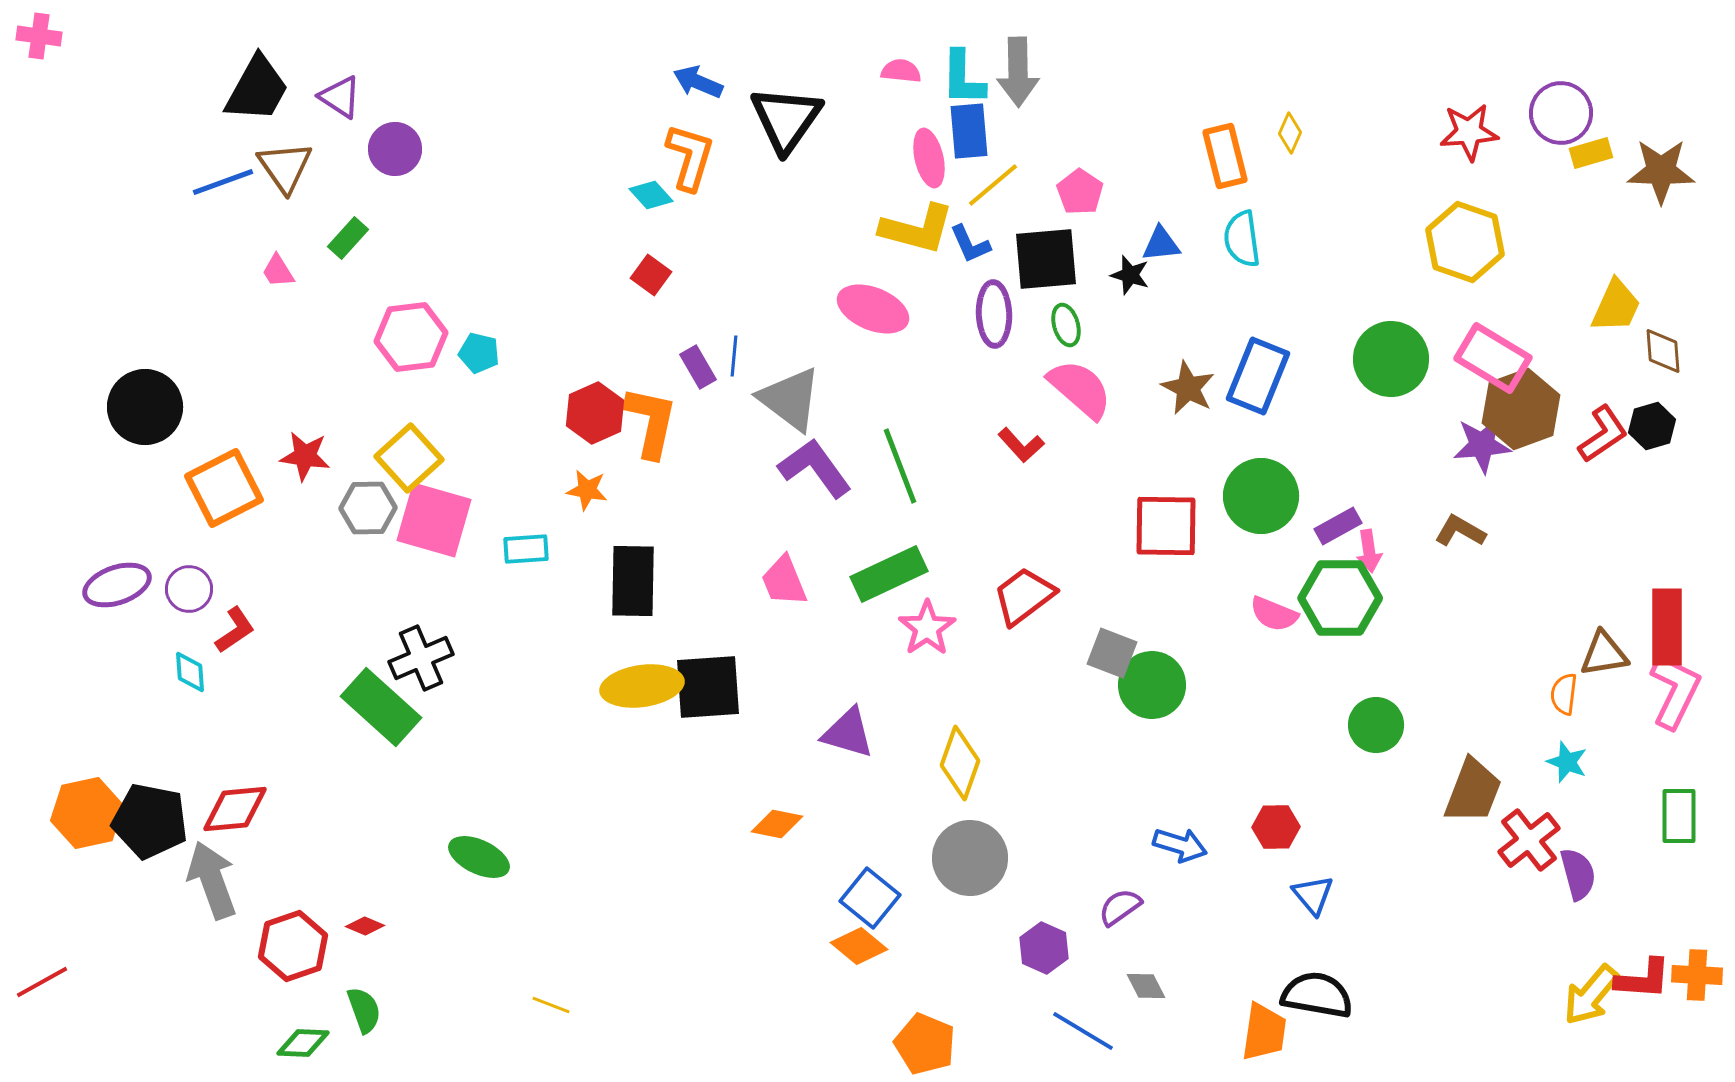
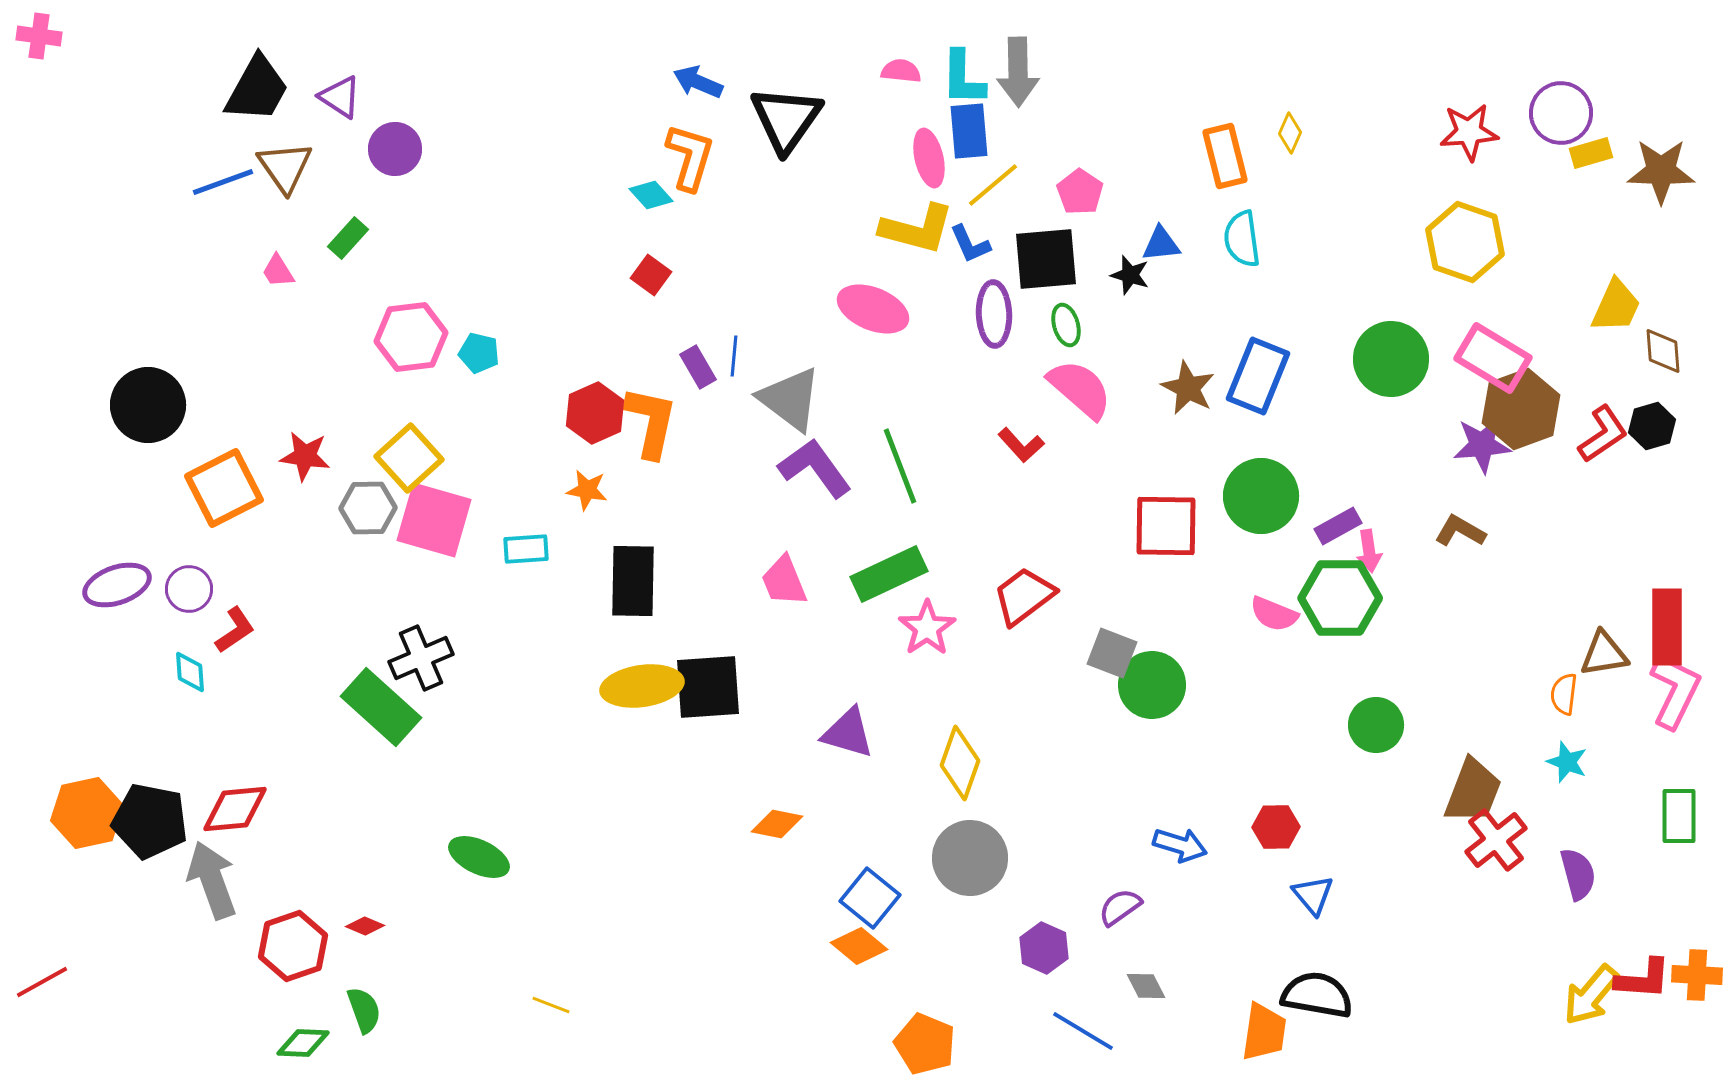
black circle at (145, 407): moved 3 px right, 2 px up
red cross at (1529, 840): moved 33 px left
